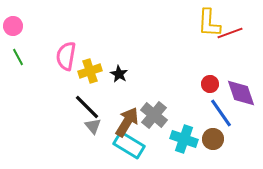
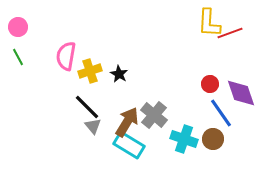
pink circle: moved 5 px right, 1 px down
